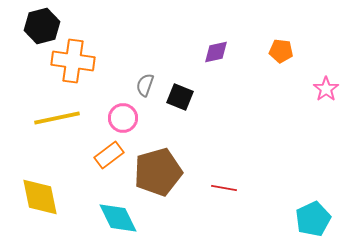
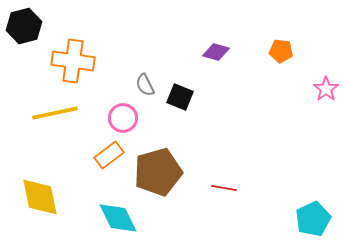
black hexagon: moved 18 px left
purple diamond: rotated 28 degrees clockwise
gray semicircle: rotated 45 degrees counterclockwise
yellow line: moved 2 px left, 5 px up
